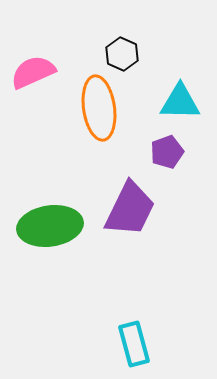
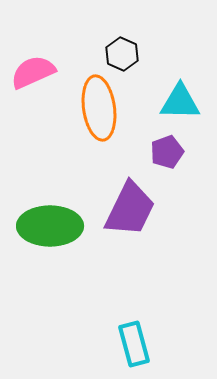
green ellipse: rotated 8 degrees clockwise
